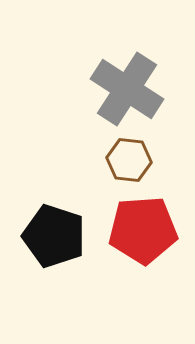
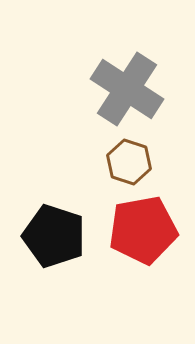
brown hexagon: moved 2 px down; rotated 12 degrees clockwise
red pentagon: rotated 6 degrees counterclockwise
